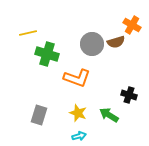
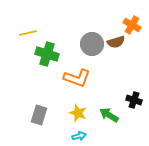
black cross: moved 5 px right, 5 px down
